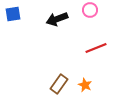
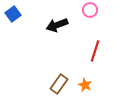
blue square: rotated 28 degrees counterclockwise
black arrow: moved 6 px down
red line: moved 1 px left, 3 px down; rotated 50 degrees counterclockwise
